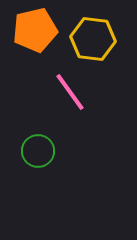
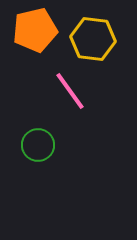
pink line: moved 1 px up
green circle: moved 6 px up
